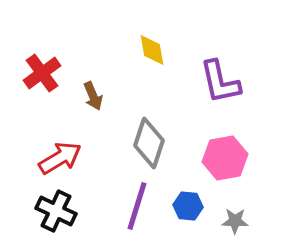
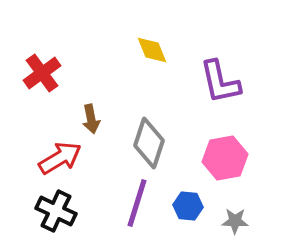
yellow diamond: rotated 12 degrees counterclockwise
brown arrow: moved 2 px left, 23 px down; rotated 12 degrees clockwise
purple line: moved 3 px up
